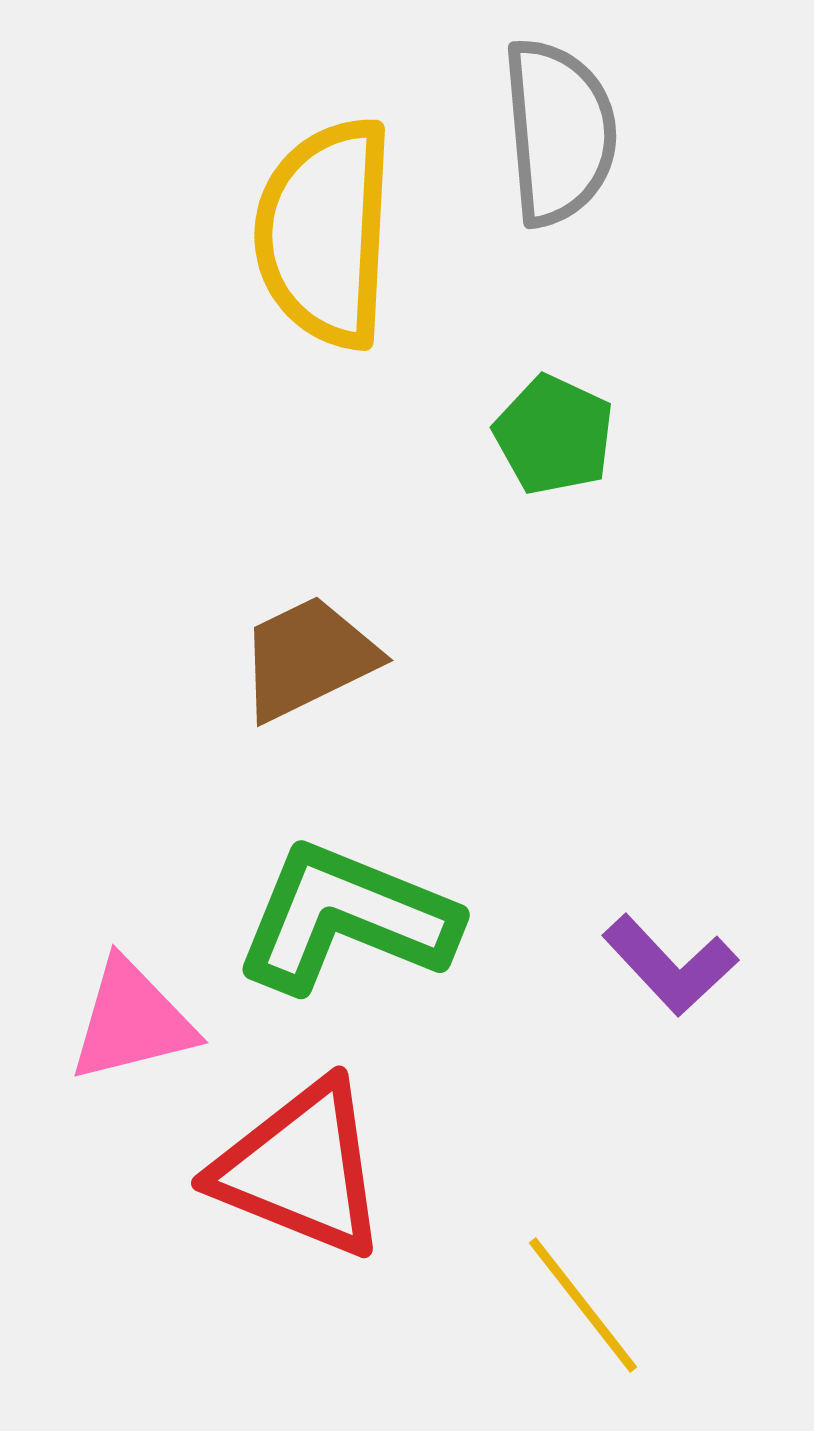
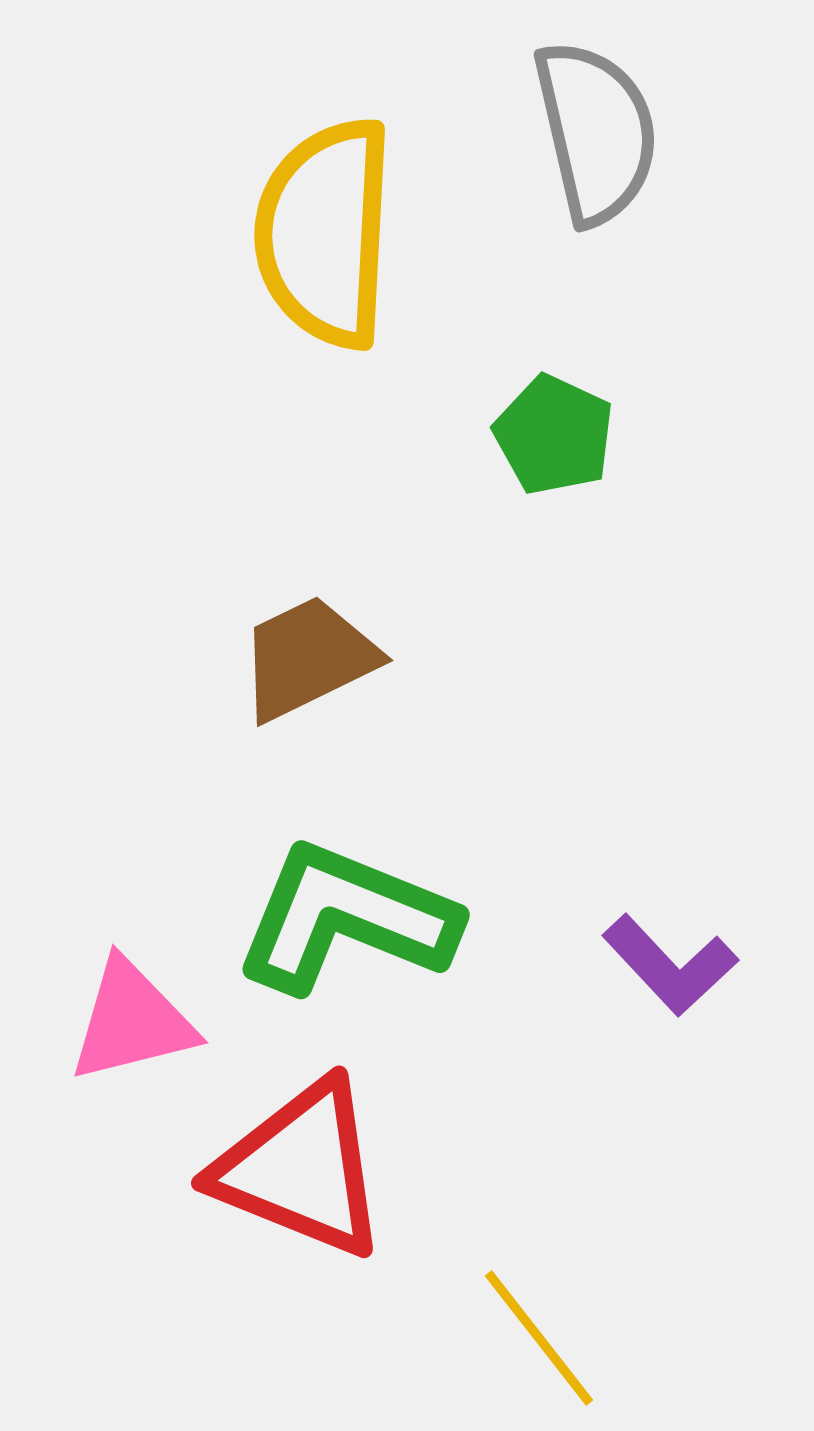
gray semicircle: moved 37 px right; rotated 8 degrees counterclockwise
yellow line: moved 44 px left, 33 px down
